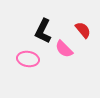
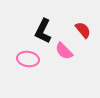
pink semicircle: moved 2 px down
